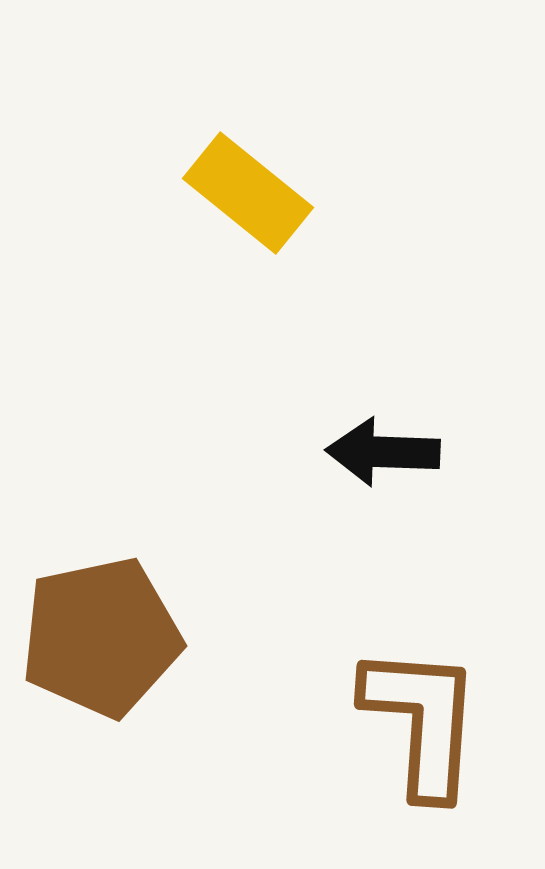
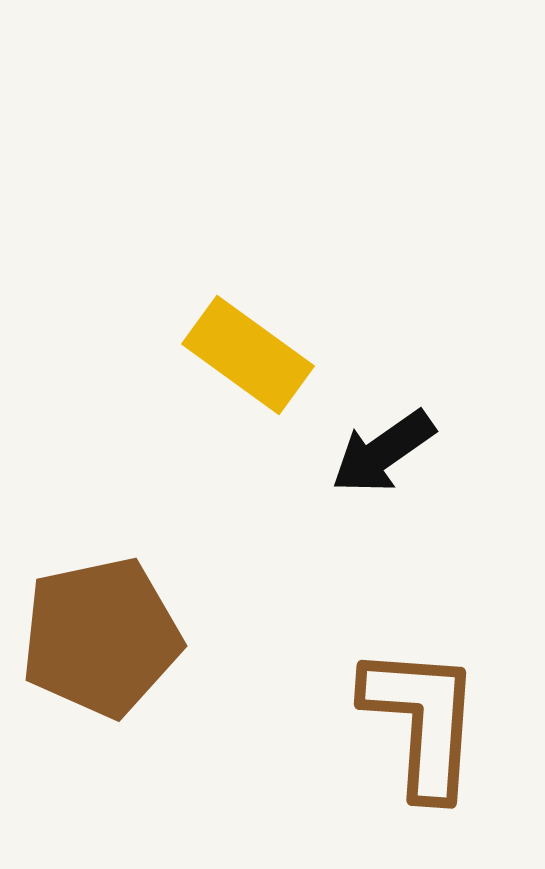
yellow rectangle: moved 162 px down; rotated 3 degrees counterclockwise
black arrow: rotated 37 degrees counterclockwise
